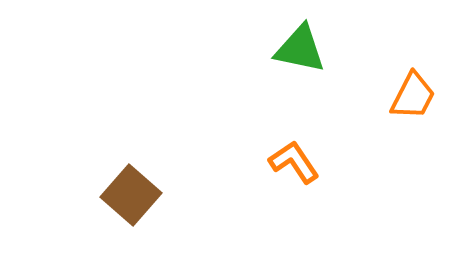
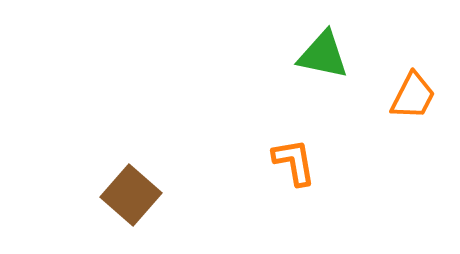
green triangle: moved 23 px right, 6 px down
orange L-shape: rotated 24 degrees clockwise
